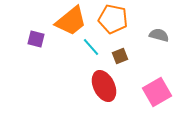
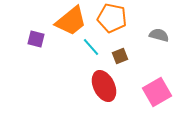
orange pentagon: moved 1 px left, 1 px up
